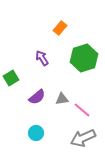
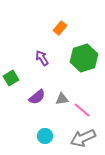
cyan circle: moved 9 px right, 3 px down
